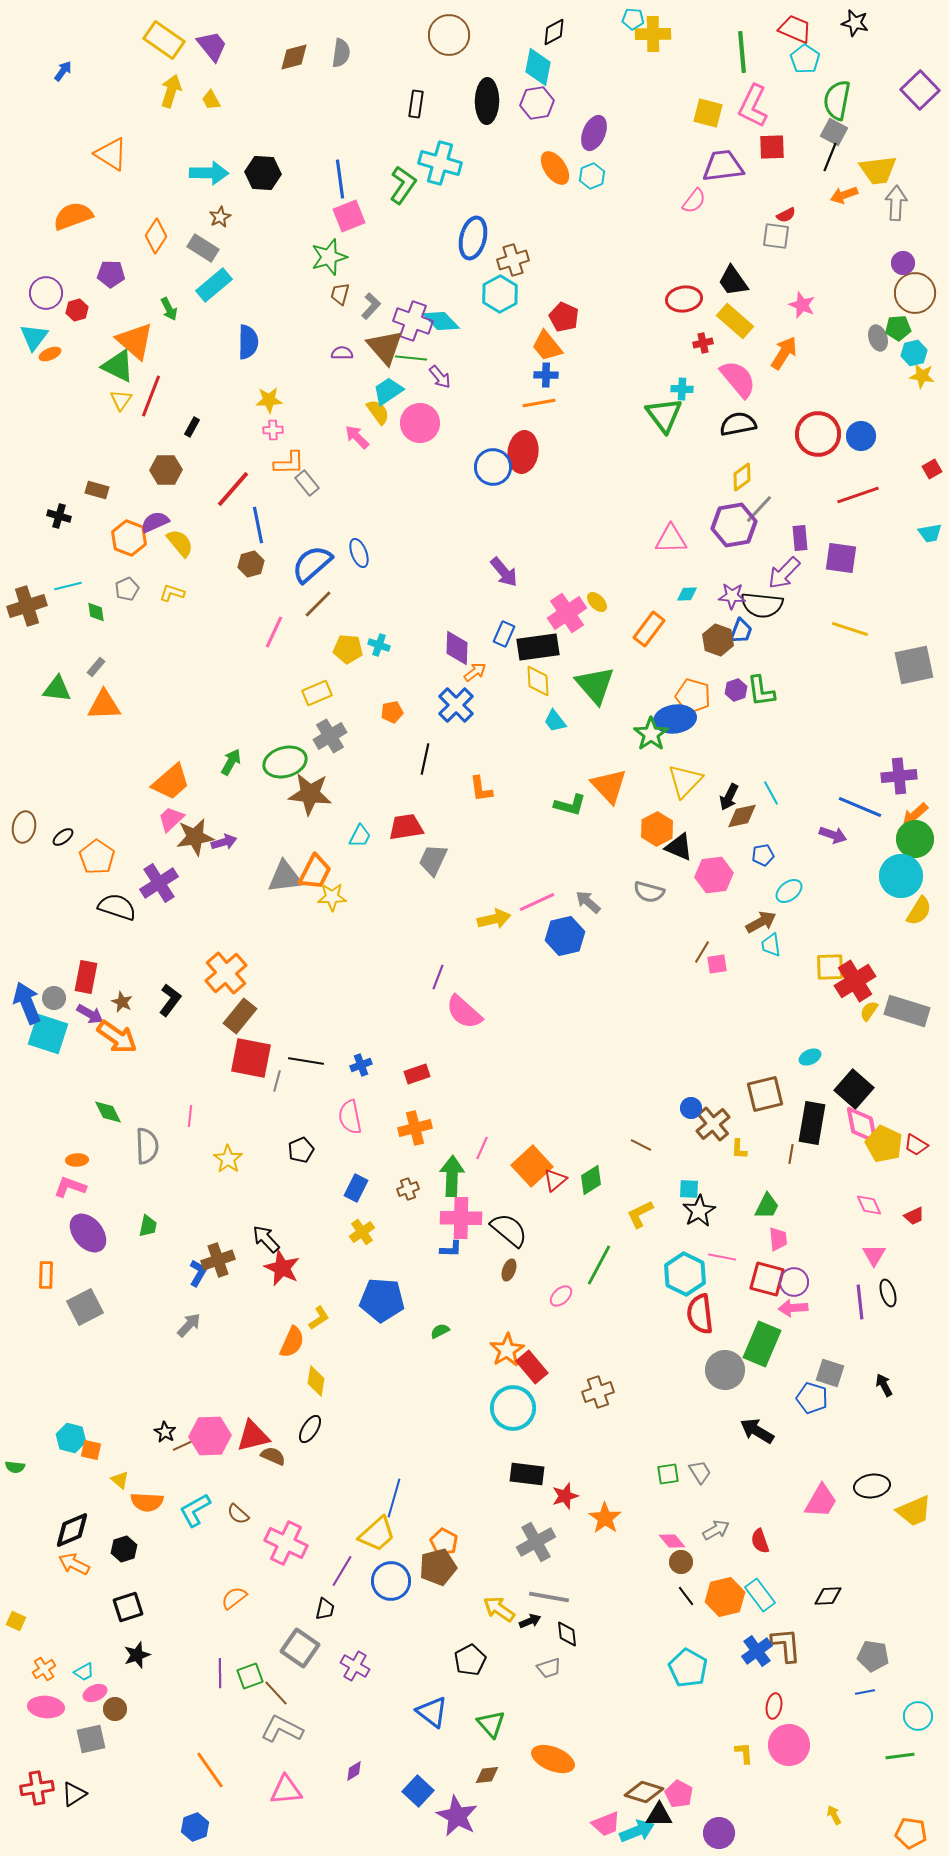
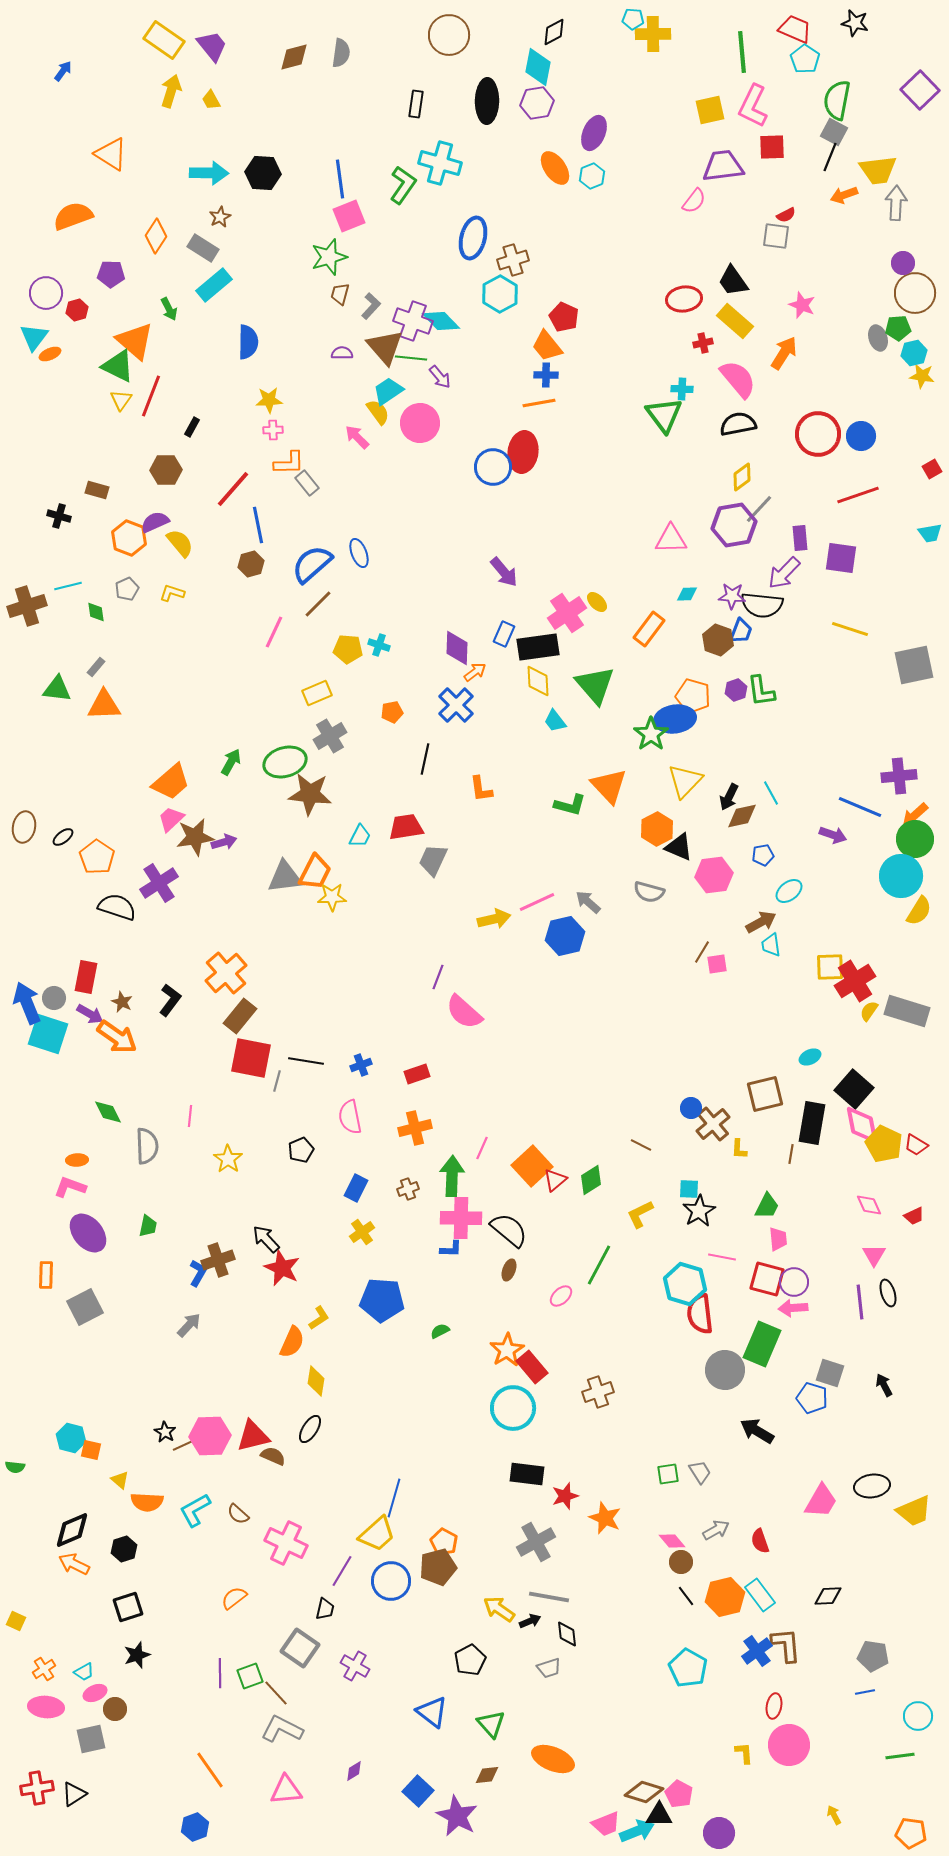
yellow square at (708, 113): moved 2 px right, 3 px up; rotated 28 degrees counterclockwise
cyan hexagon at (685, 1274): moved 10 px down; rotated 9 degrees counterclockwise
orange star at (605, 1518): rotated 12 degrees counterclockwise
